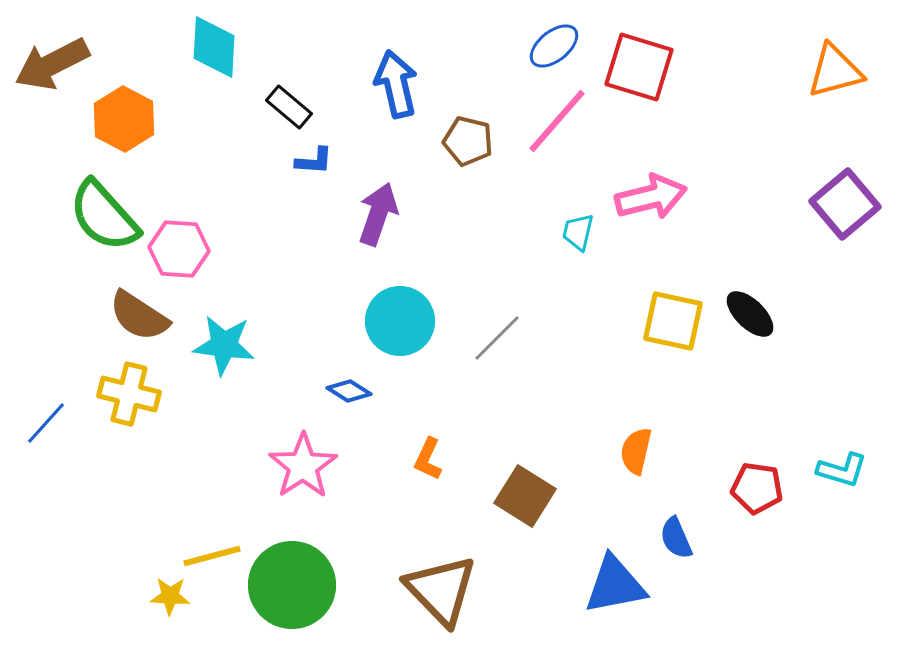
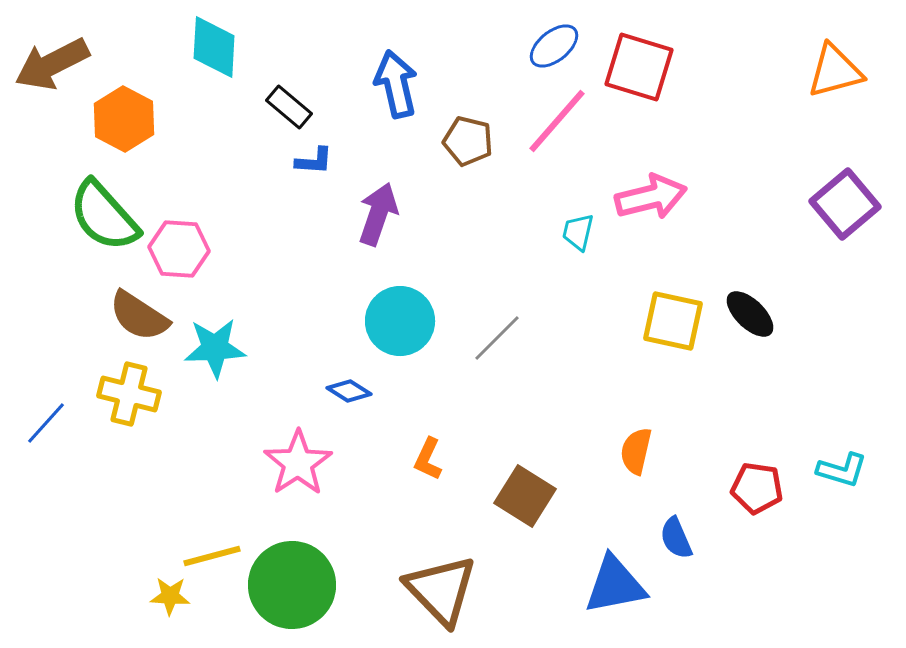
cyan star: moved 9 px left, 3 px down; rotated 10 degrees counterclockwise
pink star: moved 5 px left, 3 px up
